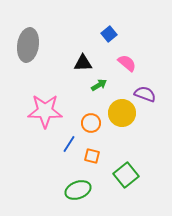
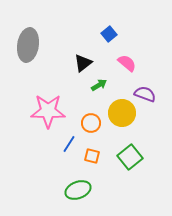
black triangle: rotated 36 degrees counterclockwise
pink star: moved 3 px right
green square: moved 4 px right, 18 px up
